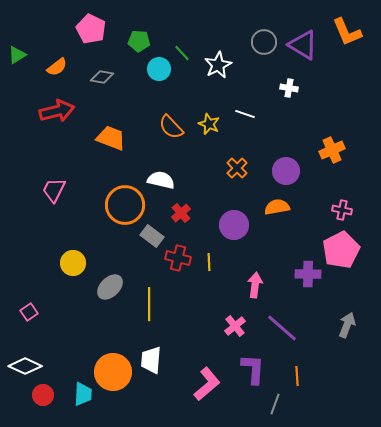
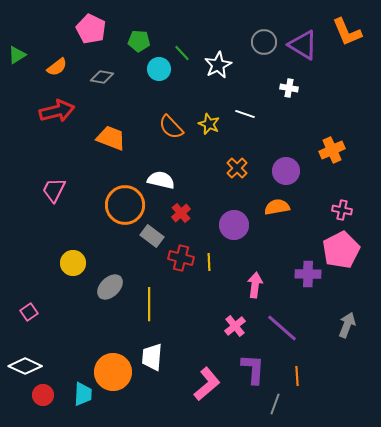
red cross at (178, 258): moved 3 px right
white trapezoid at (151, 360): moved 1 px right, 3 px up
